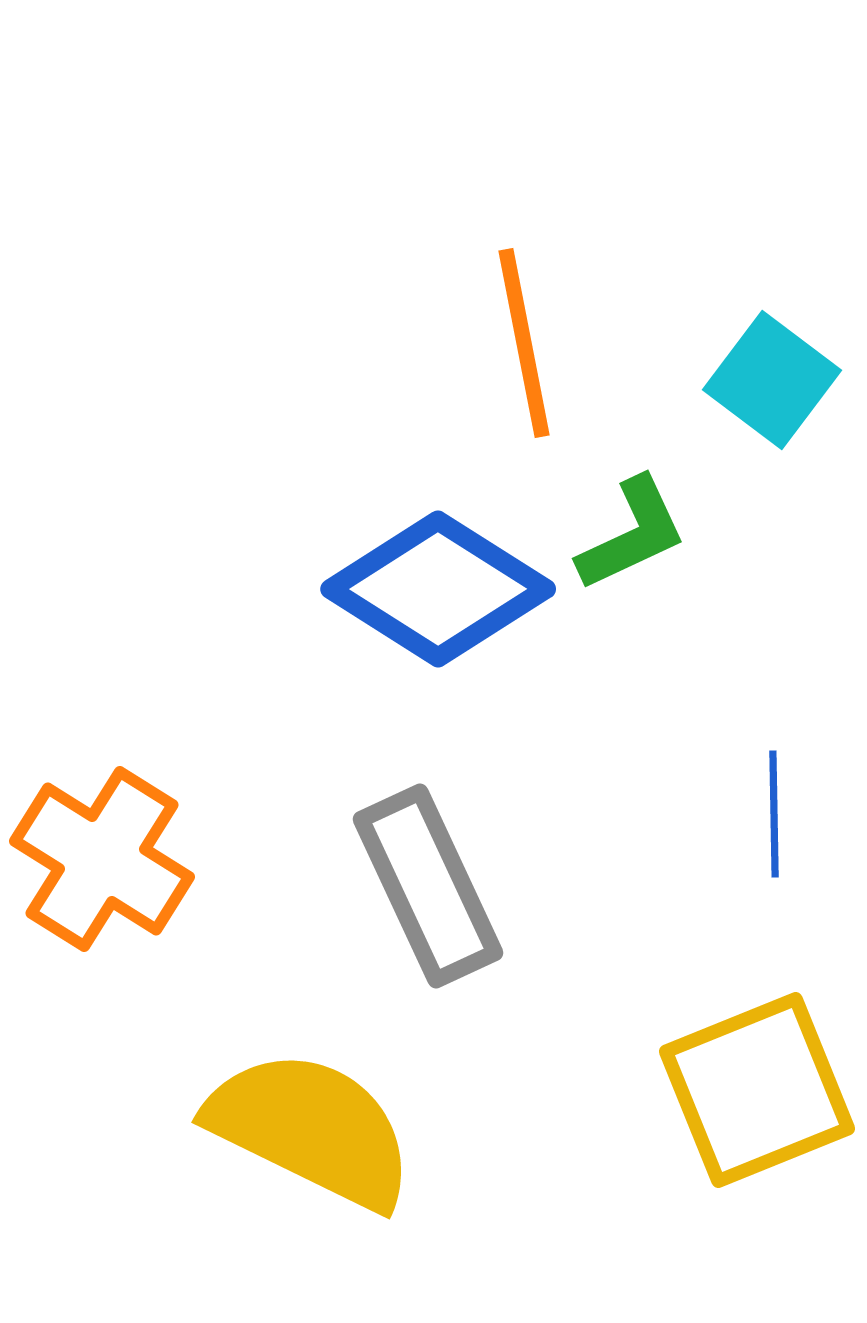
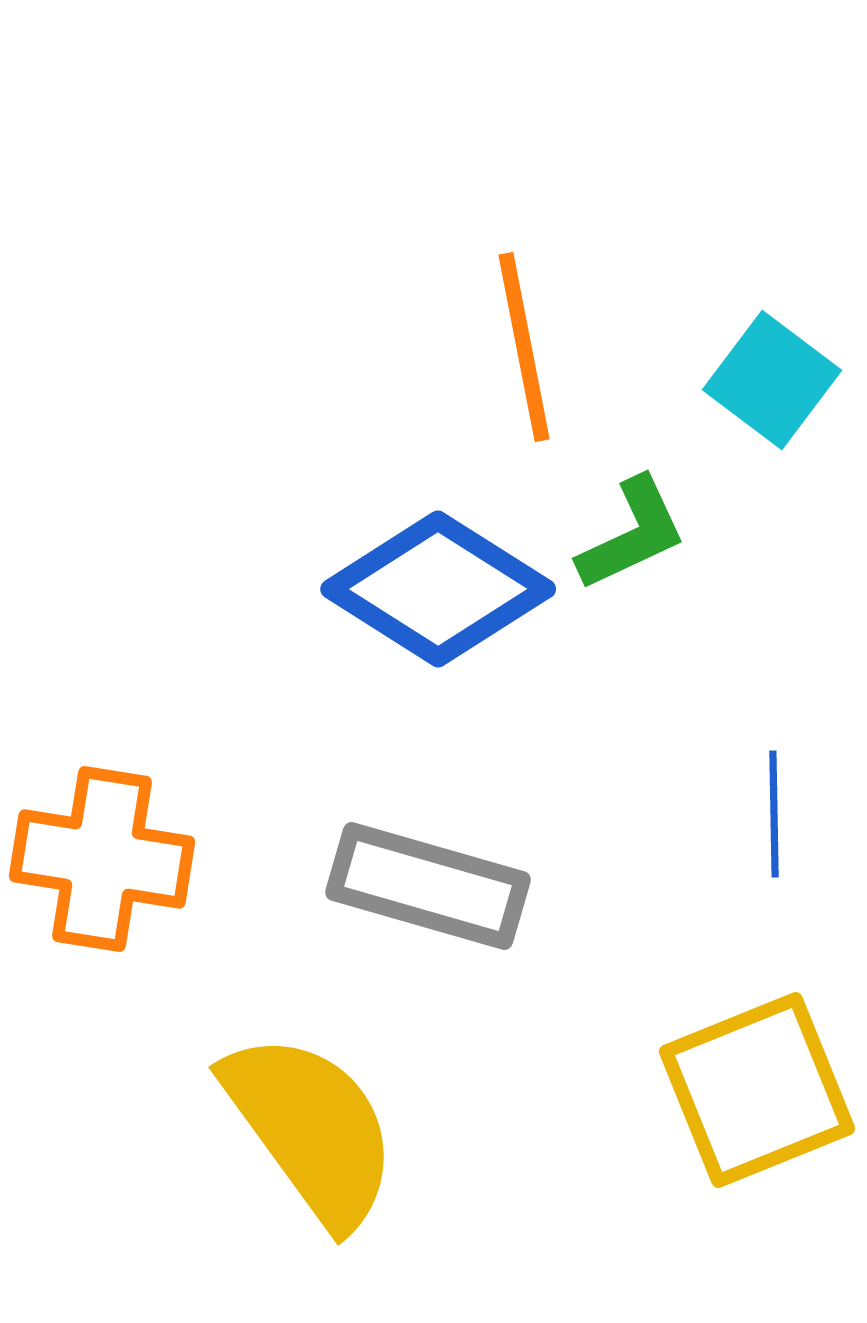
orange line: moved 4 px down
orange cross: rotated 23 degrees counterclockwise
gray rectangle: rotated 49 degrees counterclockwise
yellow semicircle: rotated 28 degrees clockwise
